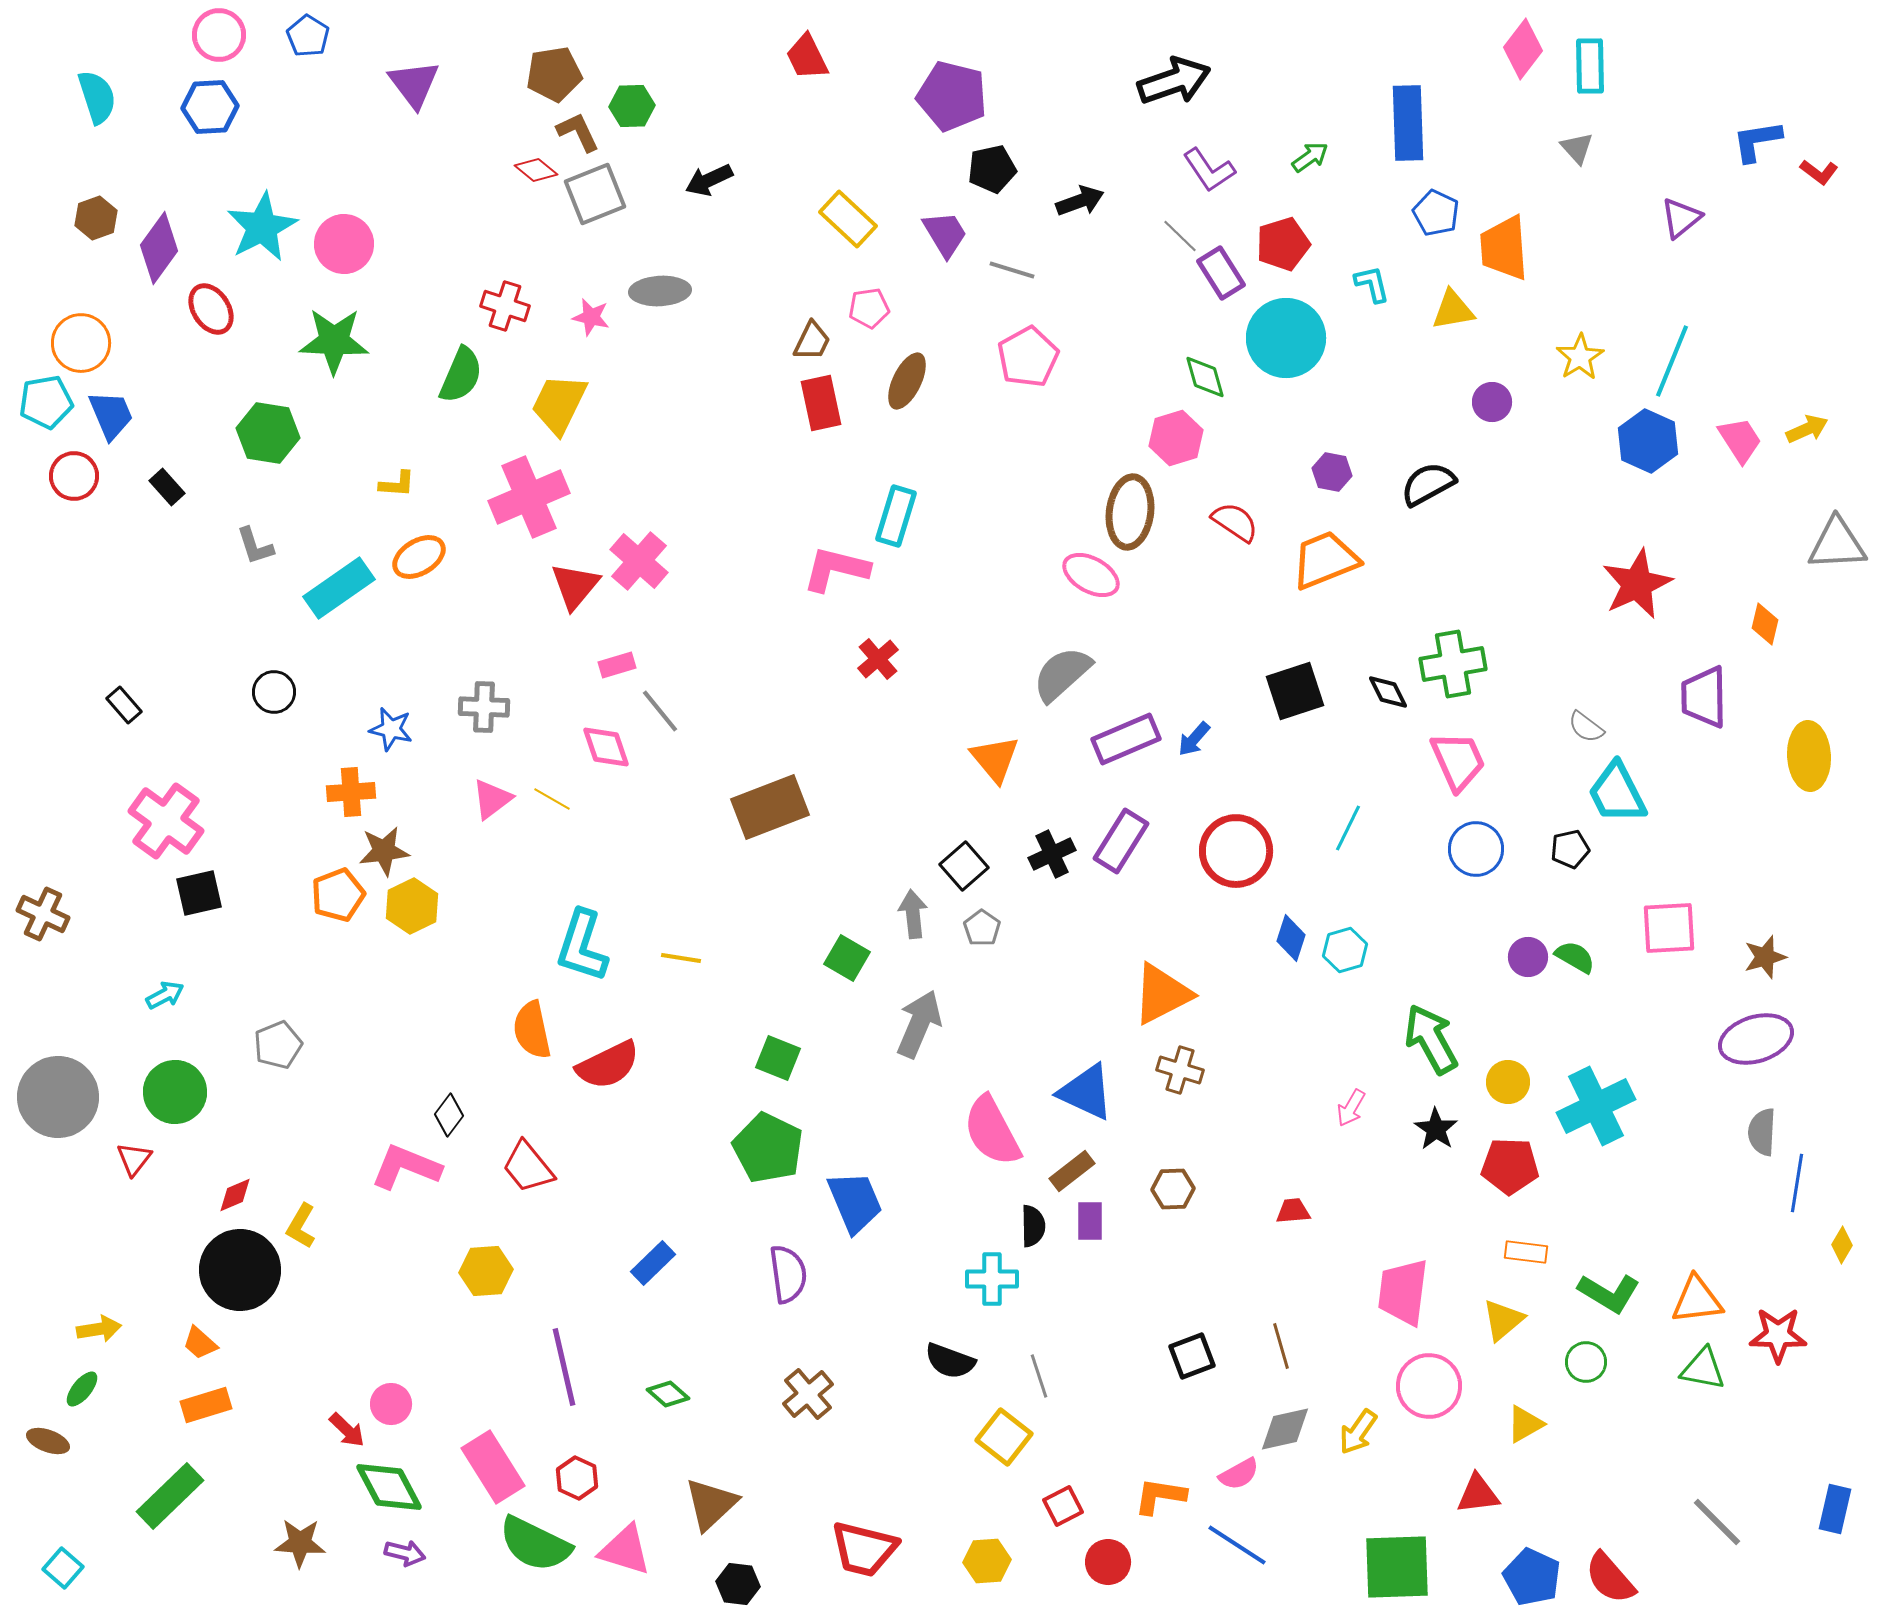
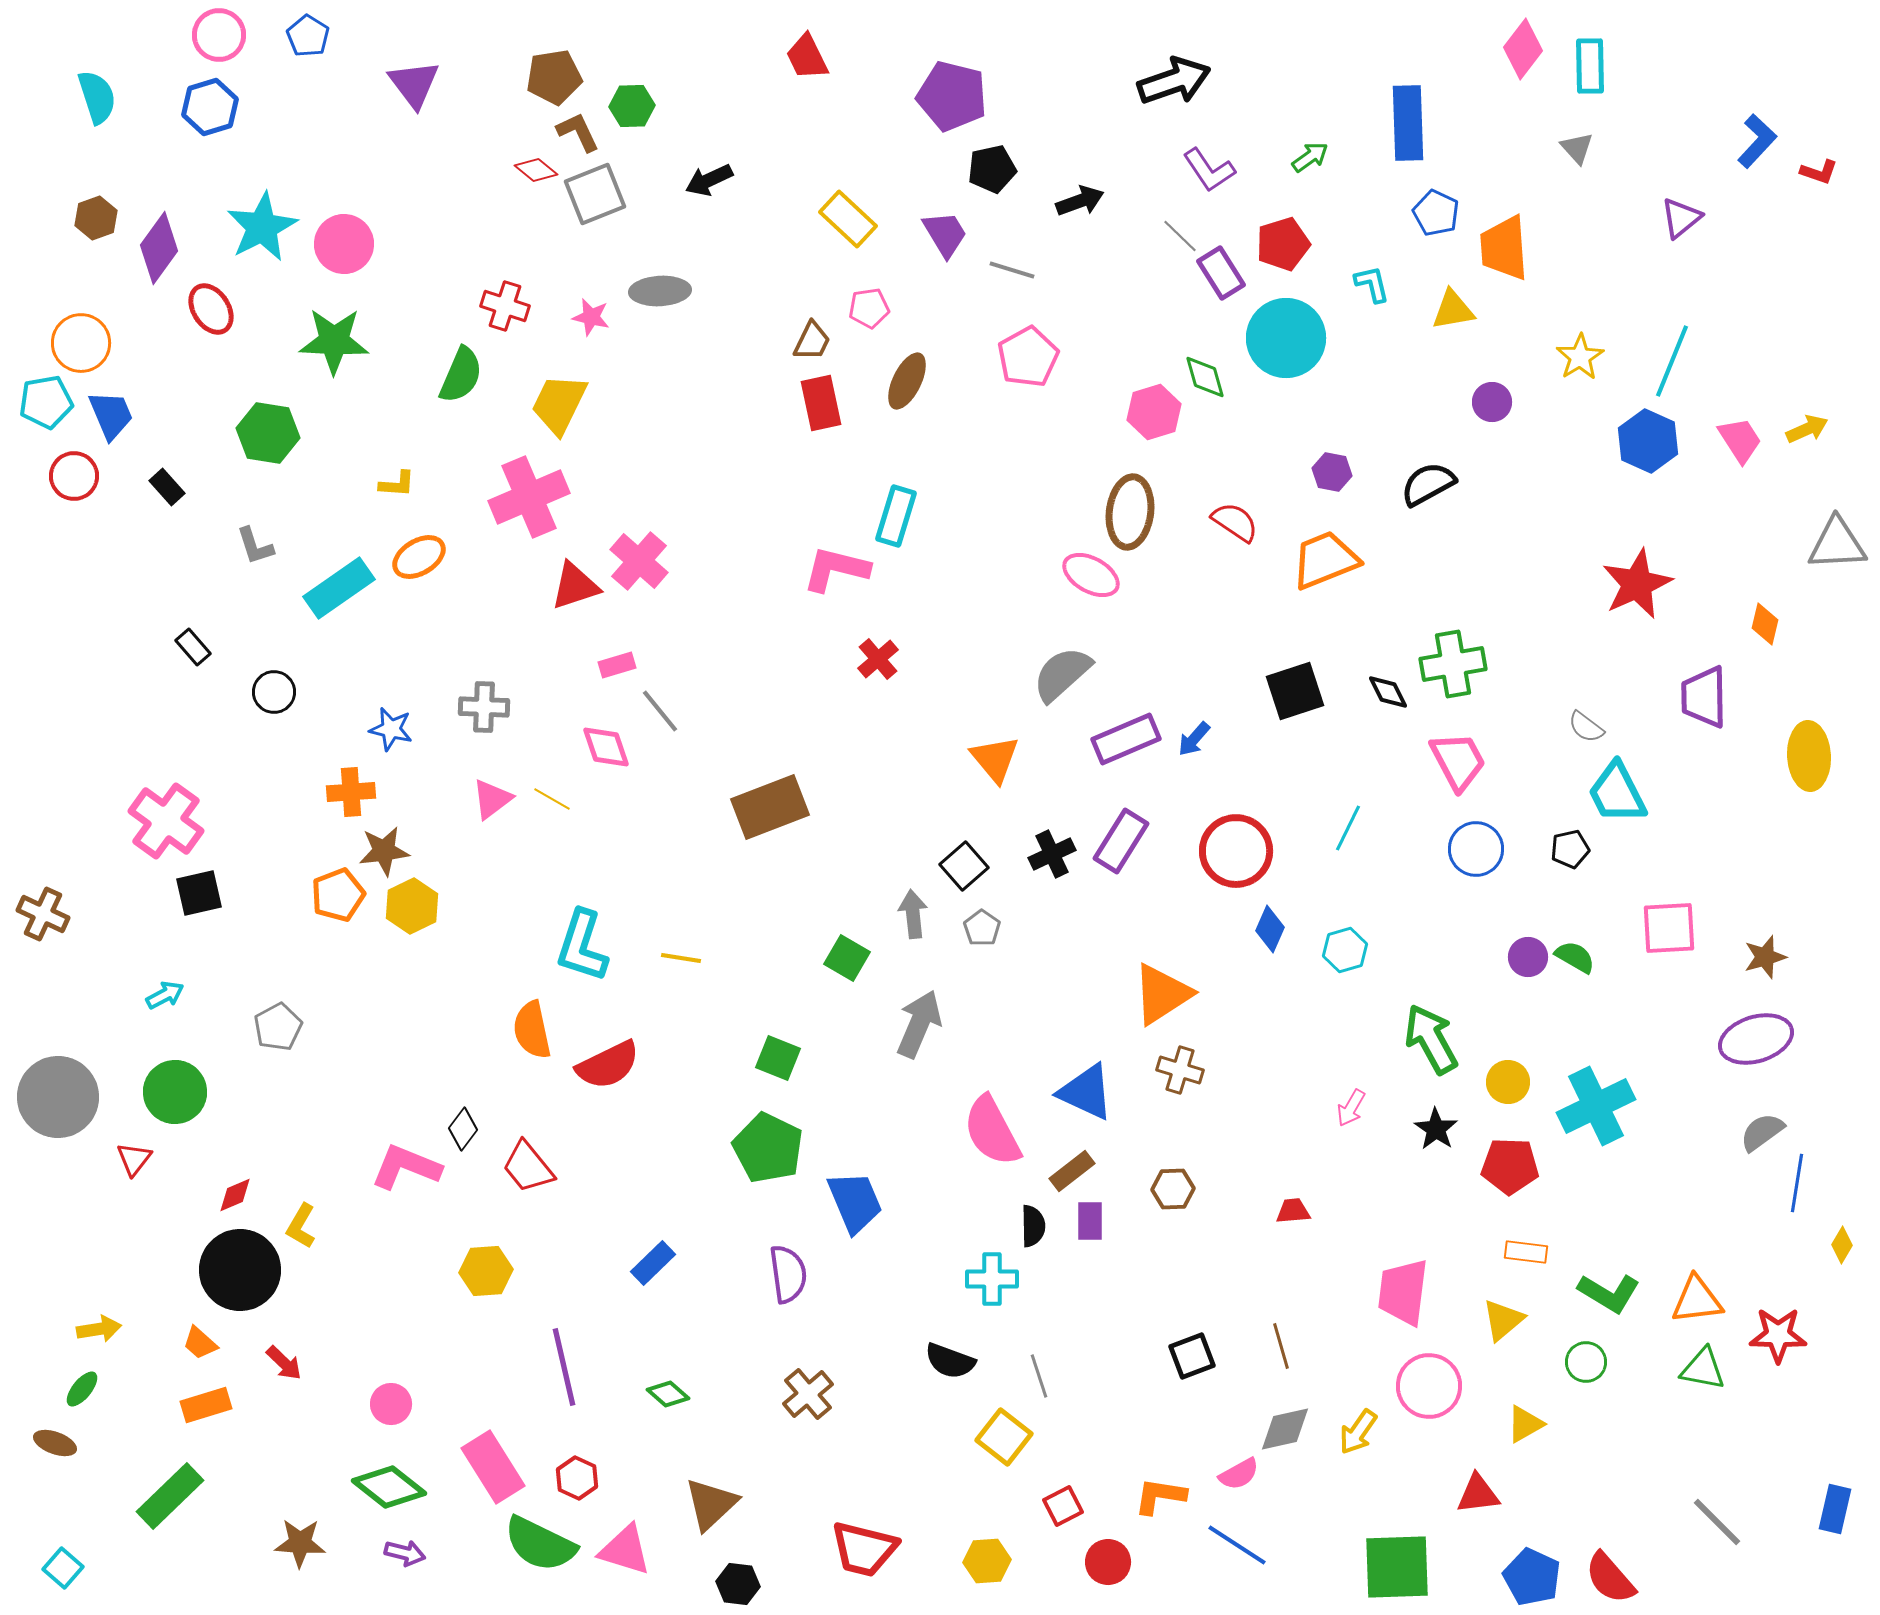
brown pentagon at (554, 74): moved 3 px down
blue hexagon at (210, 107): rotated 14 degrees counterclockwise
blue L-shape at (1757, 141): rotated 142 degrees clockwise
red L-shape at (1819, 172): rotated 18 degrees counterclockwise
pink hexagon at (1176, 438): moved 22 px left, 26 px up
red triangle at (575, 586): rotated 32 degrees clockwise
black rectangle at (124, 705): moved 69 px right, 58 px up
pink trapezoid at (1458, 761): rotated 4 degrees counterclockwise
blue diamond at (1291, 938): moved 21 px left, 9 px up; rotated 6 degrees clockwise
orange triangle at (1162, 994): rotated 6 degrees counterclockwise
gray pentagon at (278, 1045): moved 18 px up; rotated 6 degrees counterclockwise
black diamond at (449, 1115): moved 14 px right, 14 px down
gray semicircle at (1762, 1132): rotated 51 degrees clockwise
red arrow at (347, 1430): moved 63 px left, 67 px up
brown ellipse at (48, 1441): moved 7 px right, 2 px down
green diamond at (389, 1487): rotated 24 degrees counterclockwise
green semicircle at (535, 1544): moved 5 px right
